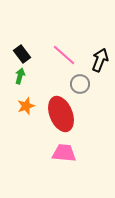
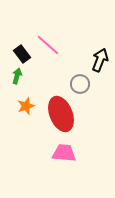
pink line: moved 16 px left, 10 px up
green arrow: moved 3 px left
